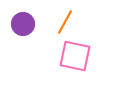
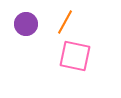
purple circle: moved 3 px right
